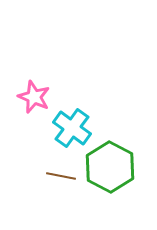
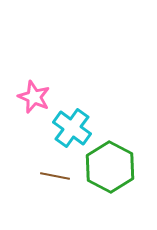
brown line: moved 6 px left
